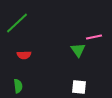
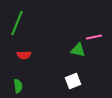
green line: rotated 25 degrees counterclockwise
green triangle: rotated 42 degrees counterclockwise
white square: moved 6 px left, 6 px up; rotated 28 degrees counterclockwise
